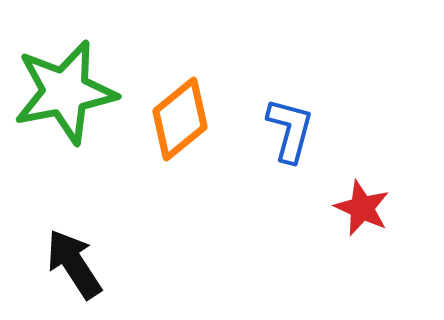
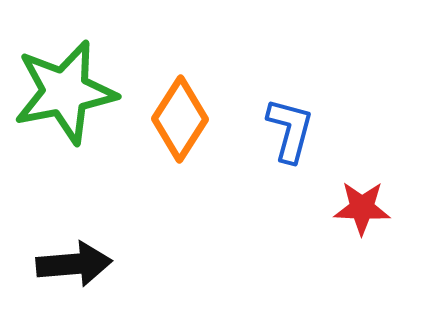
orange diamond: rotated 18 degrees counterclockwise
red star: rotated 22 degrees counterclockwise
black arrow: rotated 118 degrees clockwise
